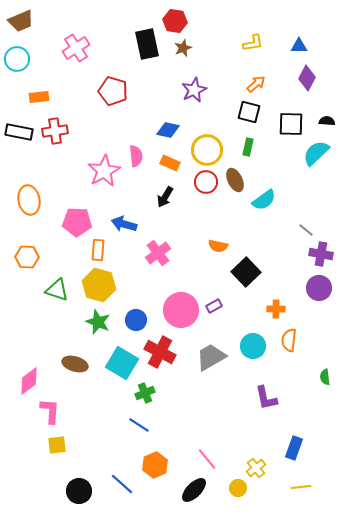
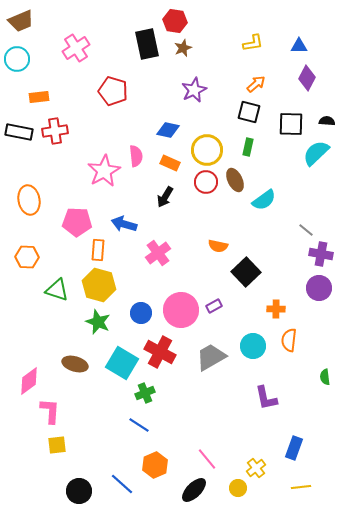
blue circle at (136, 320): moved 5 px right, 7 px up
